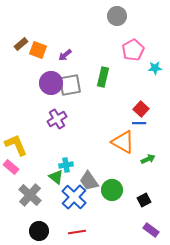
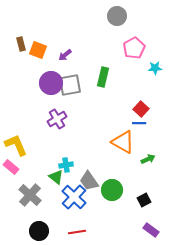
brown rectangle: rotated 64 degrees counterclockwise
pink pentagon: moved 1 px right, 2 px up
